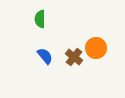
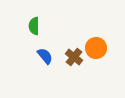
green semicircle: moved 6 px left, 7 px down
